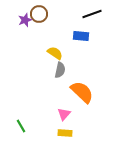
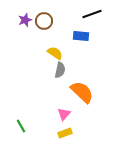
brown circle: moved 5 px right, 7 px down
yellow rectangle: rotated 24 degrees counterclockwise
